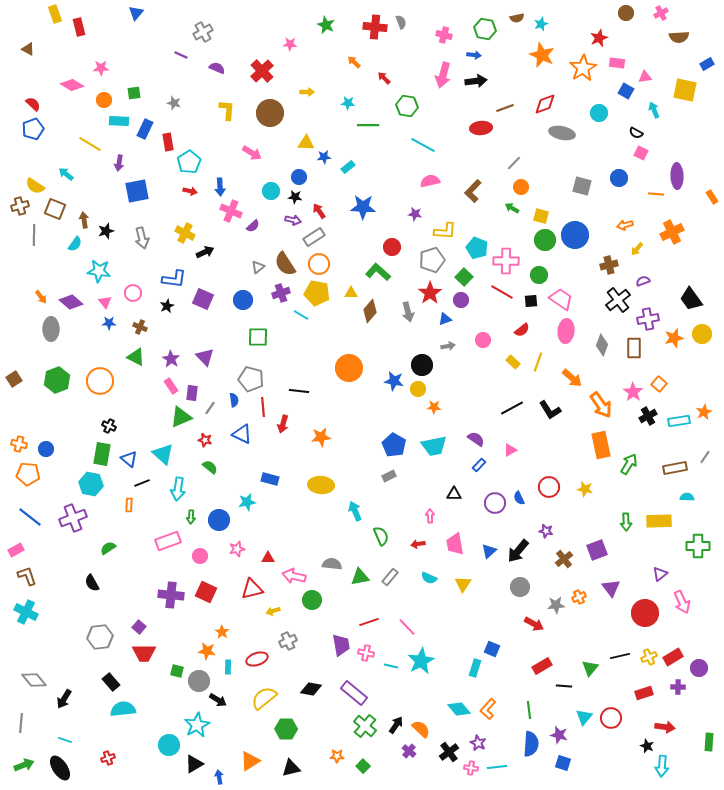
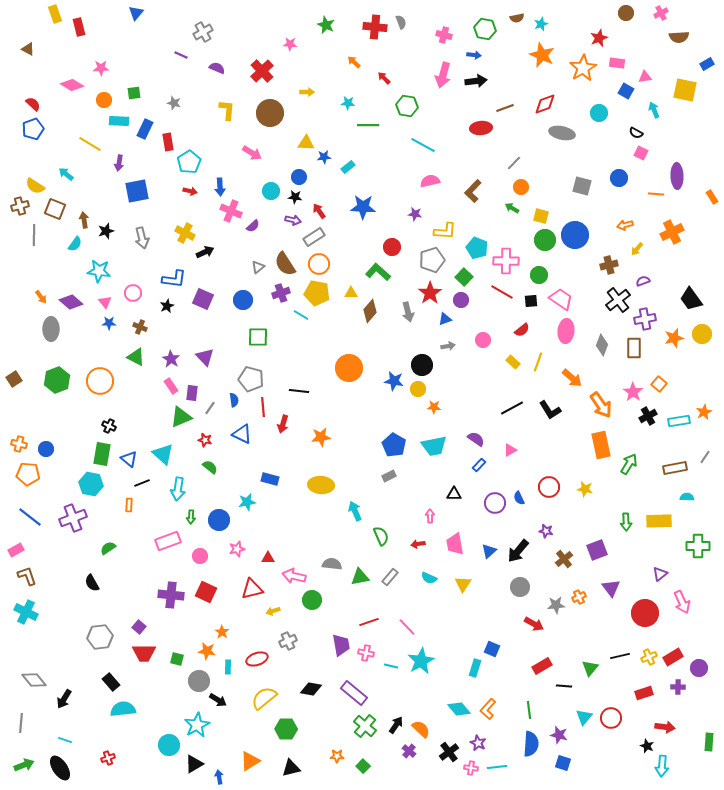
purple cross at (648, 319): moved 3 px left
green square at (177, 671): moved 12 px up
